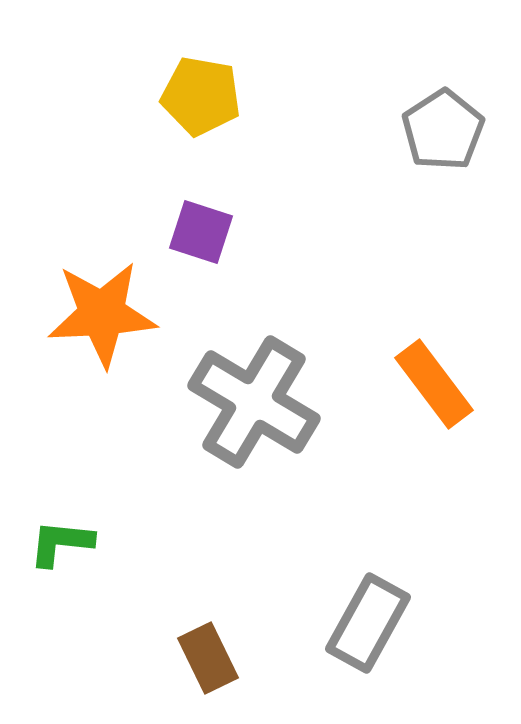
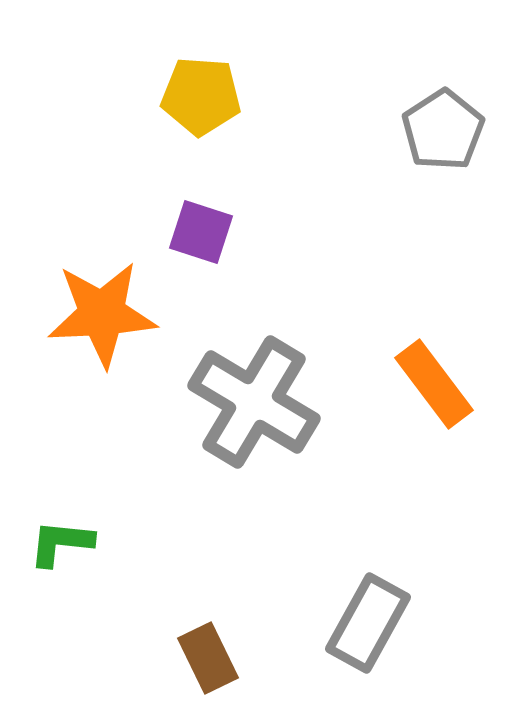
yellow pentagon: rotated 6 degrees counterclockwise
